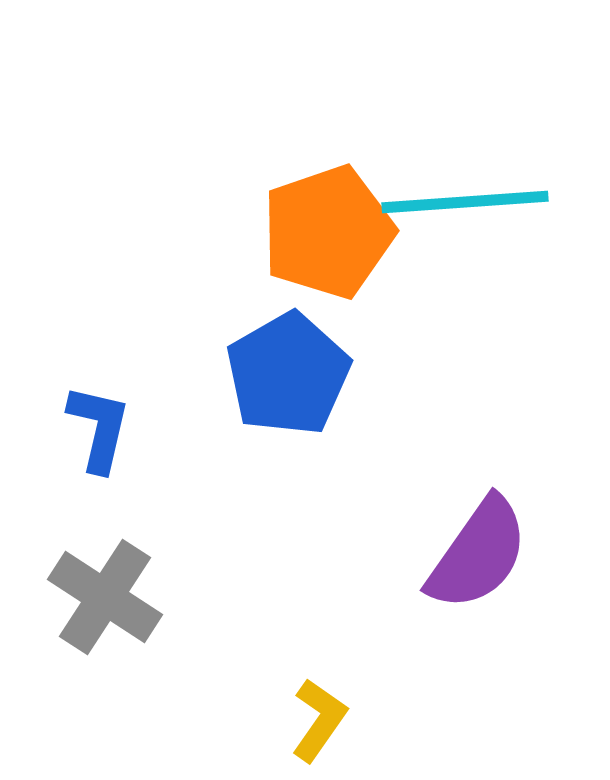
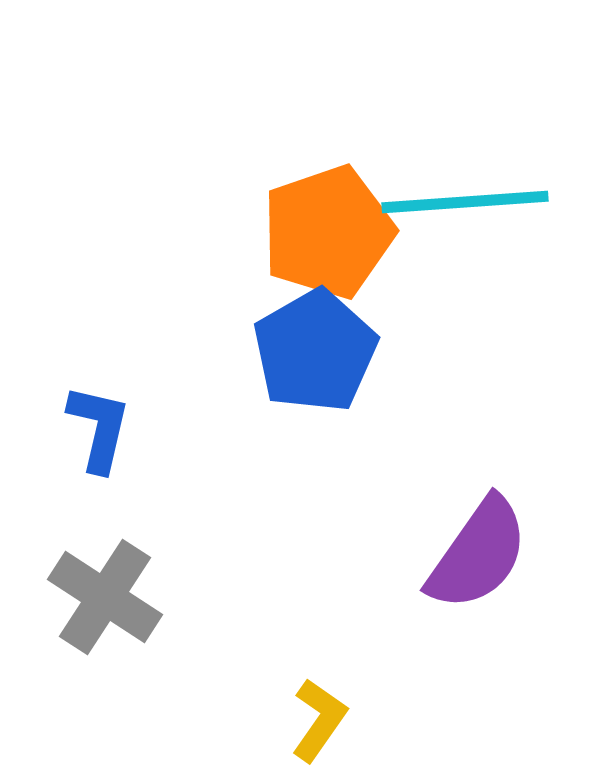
blue pentagon: moved 27 px right, 23 px up
